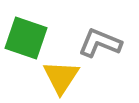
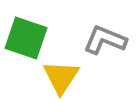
gray L-shape: moved 5 px right, 3 px up
